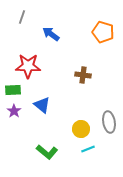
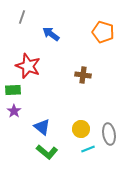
red star: rotated 20 degrees clockwise
blue triangle: moved 22 px down
gray ellipse: moved 12 px down
